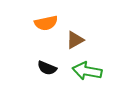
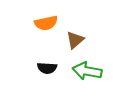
brown triangle: rotated 12 degrees counterclockwise
black semicircle: rotated 18 degrees counterclockwise
